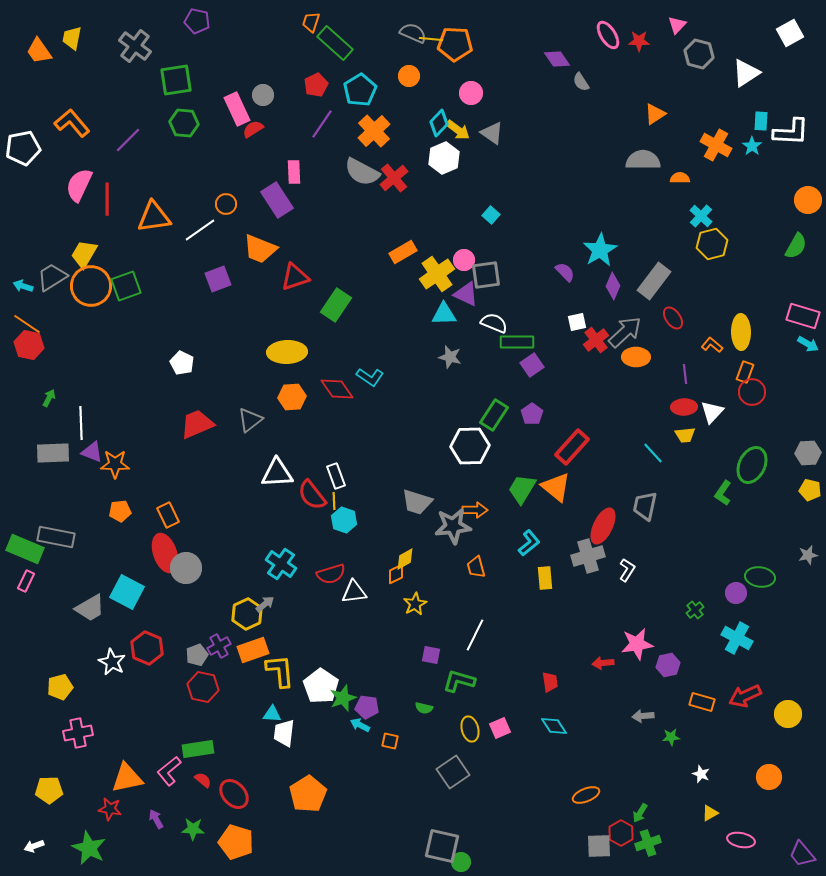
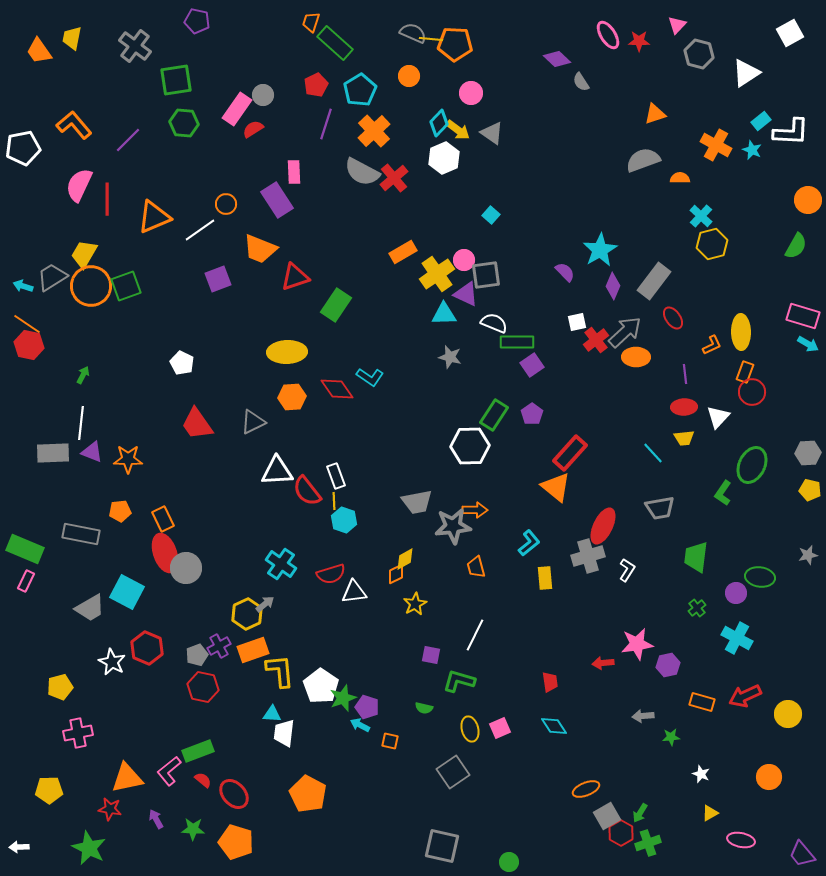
purple diamond at (557, 59): rotated 12 degrees counterclockwise
pink rectangle at (237, 109): rotated 60 degrees clockwise
orange triangle at (655, 114): rotated 15 degrees clockwise
cyan rectangle at (761, 121): rotated 48 degrees clockwise
orange L-shape at (72, 123): moved 2 px right, 2 px down
purple line at (322, 124): moved 4 px right; rotated 16 degrees counterclockwise
cyan star at (752, 146): moved 4 px down; rotated 12 degrees counterclockwise
gray semicircle at (643, 160): rotated 20 degrees counterclockwise
orange triangle at (154, 217): rotated 15 degrees counterclockwise
orange L-shape at (712, 345): rotated 115 degrees clockwise
green arrow at (49, 398): moved 34 px right, 23 px up
white triangle at (712, 412): moved 6 px right, 5 px down
gray triangle at (250, 420): moved 3 px right, 2 px down; rotated 12 degrees clockwise
white line at (81, 423): rotated 8 degrees clockwise
red trapezoid at (197, 424): rotated 102 degrees counterclockwise
yellow trapezoid at (685, 435): moved 1 px left, 3 px down
red rectangle at (572, 447): moved 2 px left, 6 px down
orange star at (115, 464): moved 13 px right, 5 px up
white triangle at (277, 473): moved 2 px up
green trapezoid at (522, 489): moved 174 px right, 68 px down; rotated 24 degrees counterclockwise
red semicircle at (312, 495): moved 5 px left, 4 px up
gray trapezoid at (417, 502): rotated 28 degrees counterclockwise
gray trapezoid at (645, 506): moved 15 px right, 2 px down; rotated 112 degrees counterclockwise
orange rectangle at (168, 515): moved 5 px left, 4 px down
gray rectangle at (56, 537): moved 25 px right, 3 px up
green cross at (695, 610): moved 2 px right, 2 px up
purple pentagon at (367, 707): rotated 10 degrees clockwise
green rectangle at (198, 749): moved 2 px down; rotated 12 degrees counterclockwise
orange pentagon at (308, 794): rotated 12 degrees counterclockwise
orange ellipse at (586, 795): moved 6 px up
white arrow at (34, 846): moved 15 px left, 1 px down; rotated 18 degrees clockwise
gray square at (599, 846): moved 8 px right, 30 px up; rotated 28 degrees counterclockwise
green circle at (461, 862): moved 48 px right
